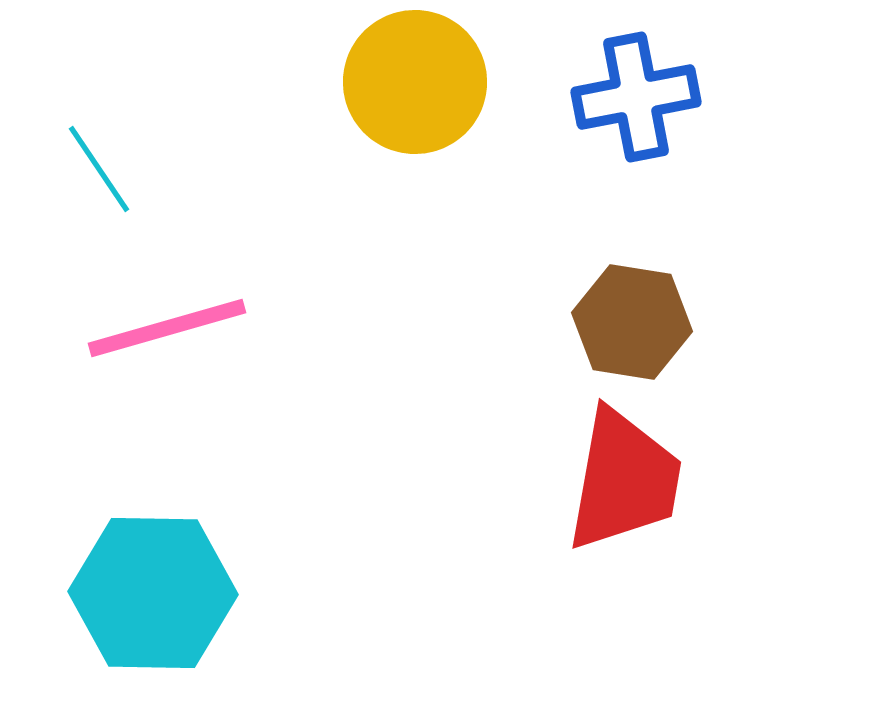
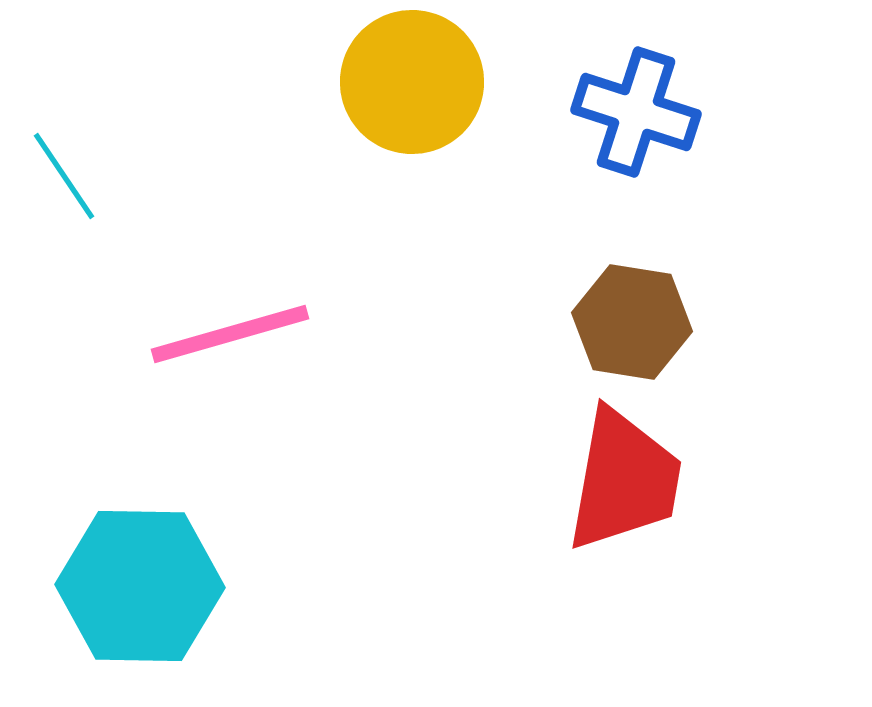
yellow circle: moved 3 px left
blue cross: moved 15 px down; rotated 29 degrees clockwise
cyan line: moved 35 px left, 7 px down
pink line: moved 63 px right, 6 px down
cyan hexagon: moved 13 px left, 7 px up
